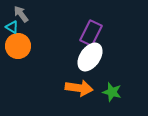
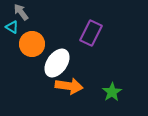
gray arrow: moved 2 px up
orange circle: moved 14 px right, 2 px up
white ellipse: moved 33 px left, 6 px down
orange arrow: moved 10 px left, 2 px up
green star: rotated 24 degrees clockwise
